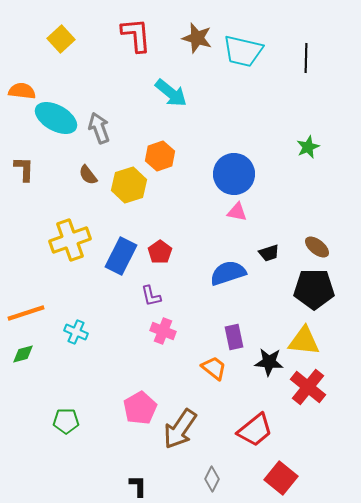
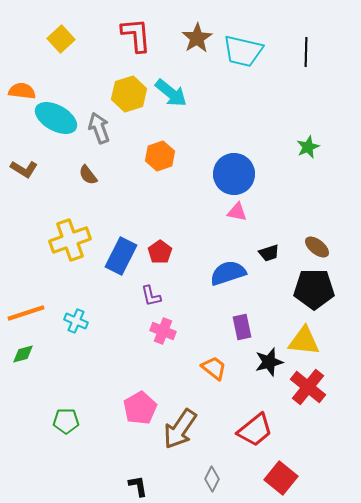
brown star: rotated 24 degrees clockwise
black line: moved 6 px up
brown L-shape: rotated 120 degrees clockwise
yellow hexagon: moved 91 px up
cyan cross: moved 11 px up
purple rectangle: moved 8 px right, 10 px up
black star: rotated 20 degrees counterclockwise
black L-shape: rotated 10 degrees counterclockwise
